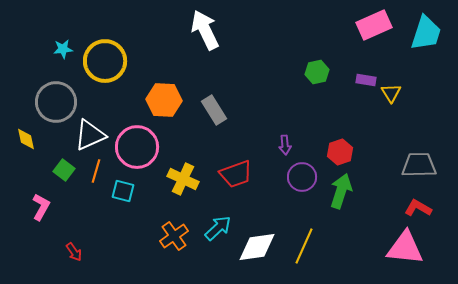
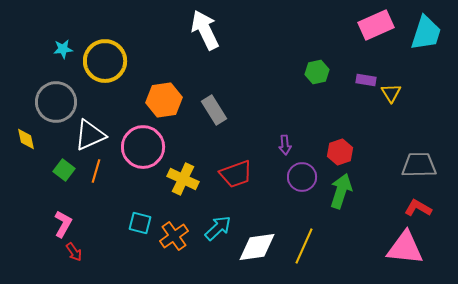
pink rectangle: moved 2 px right
orange hexagon: rotated 12 degrees counterclockwise
pink circle: moved 6 px right
cyan square: moved 17 px right, 32 px down
pink L-shape: moved 22 px right, 17 px down
